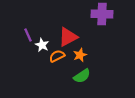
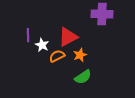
purple line: rotated 24 degrees clockwise
green semicircle: moved 1 px right, 1 px down
